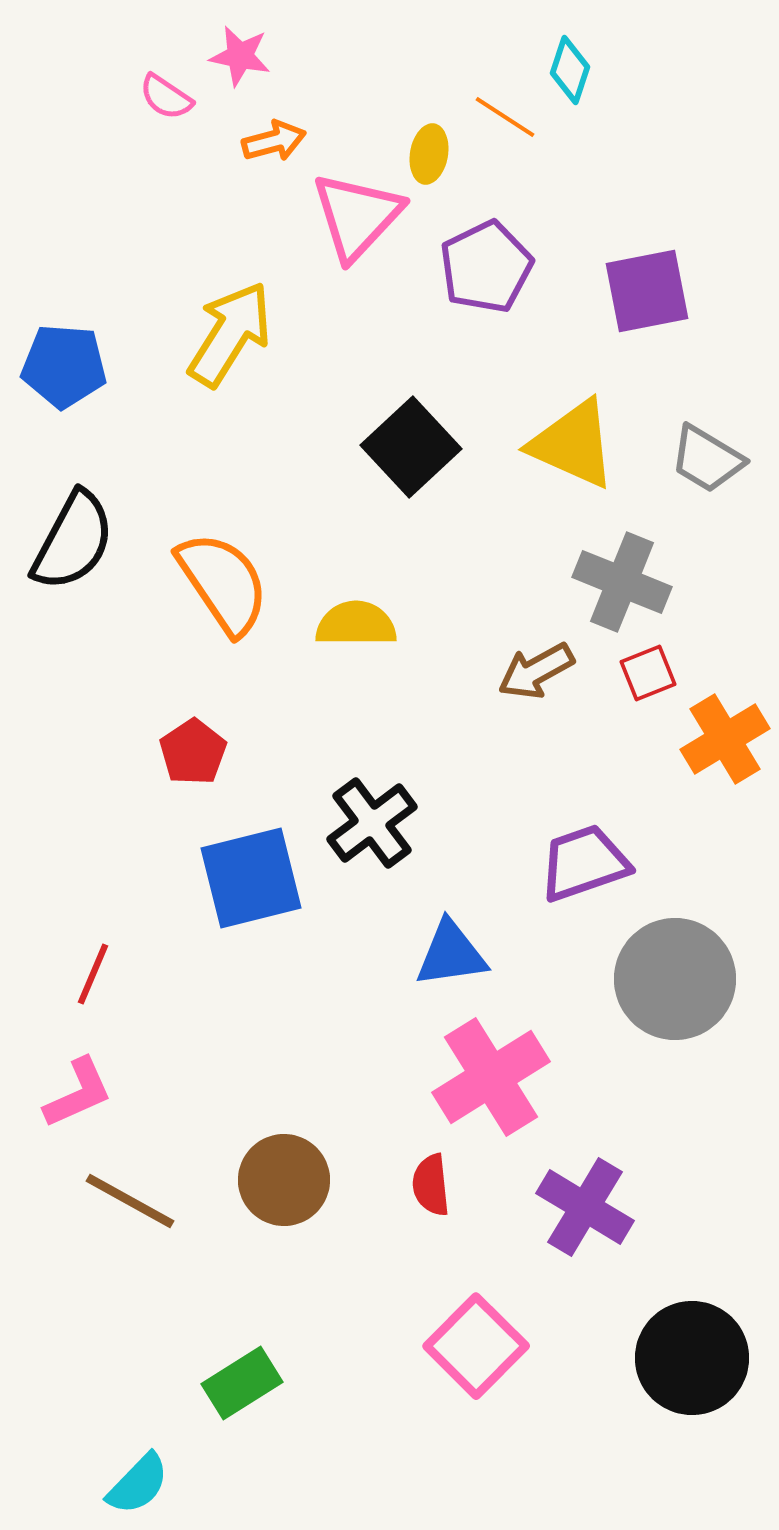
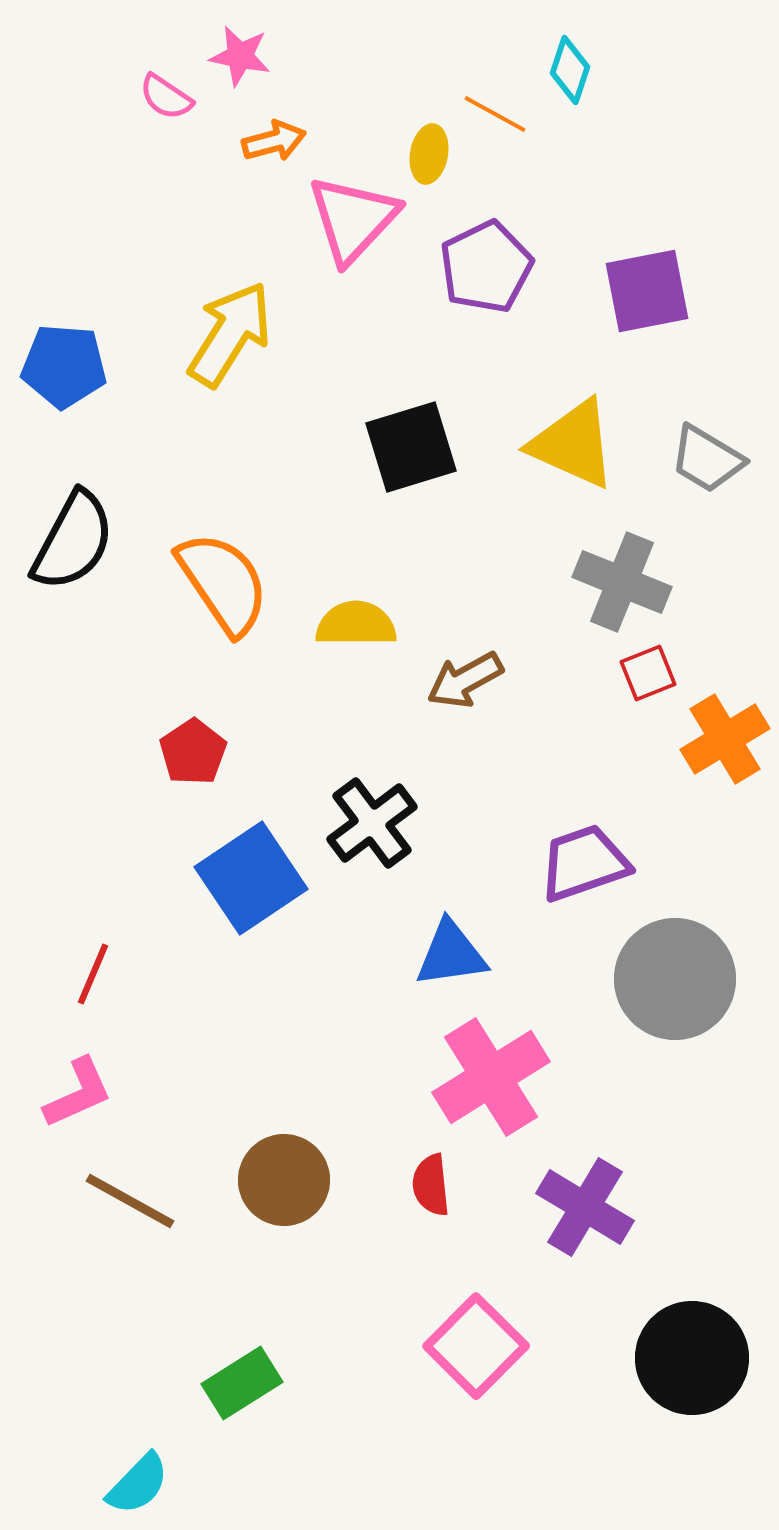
orange line: moved 10 px left, 3 px up; rotated 4 degrees counterclockwise
pink triangle: moved 4 px left, 3 px down
black square: rotated 26 degrees clockwise
brown arrow: moved 71 px left, 9 px down
blue square: rotated 20 degrees counterclockwise
